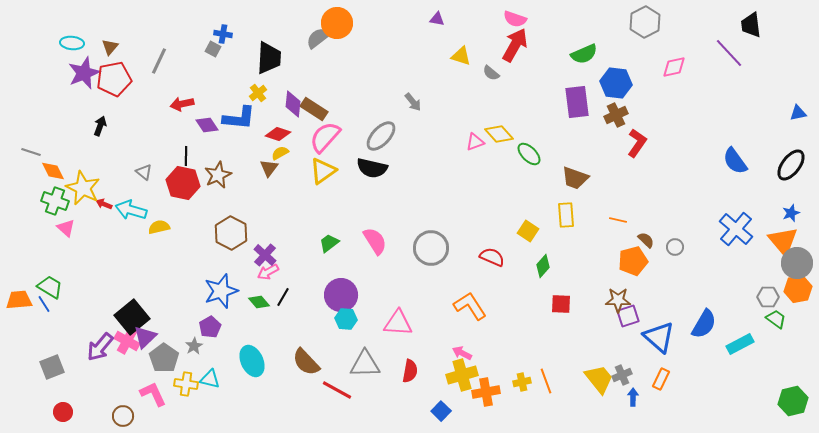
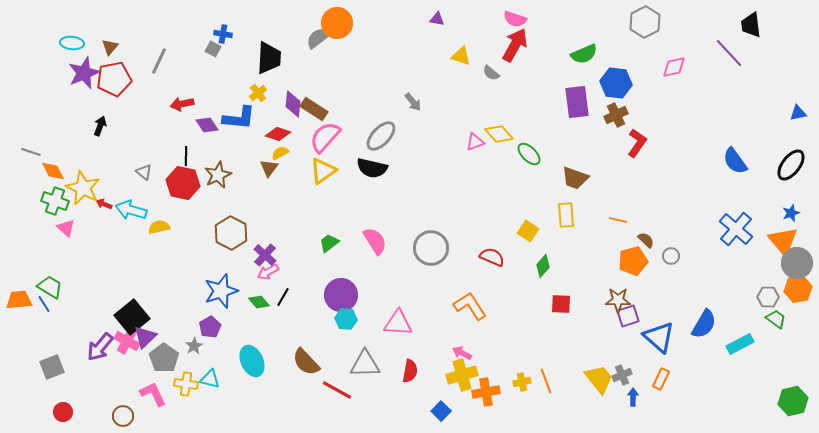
gray circle at (675, 247): moved 4 px left, 9 px down
